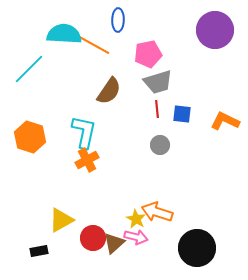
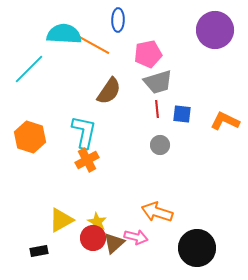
yellow star: moved 39 px left, 3 px down
